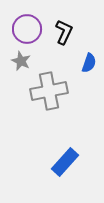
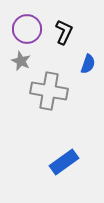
blue semicircle: moved 1 px left, 1 px down
gray cross: rotated 21 degrees clockwise
blue rectangle: moved 1 px left; rotated 12 degrees clockwise
